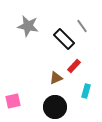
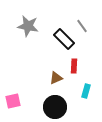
red rectangle: rotated 40 degrees counterclockwise
